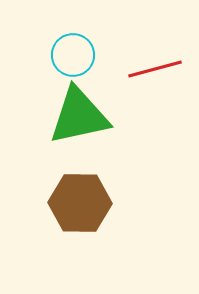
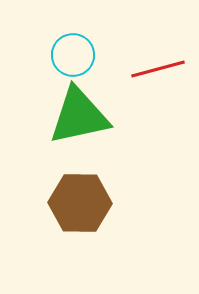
red line: moved 3 px right
